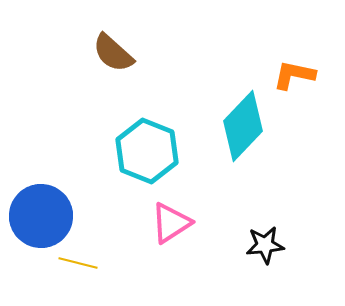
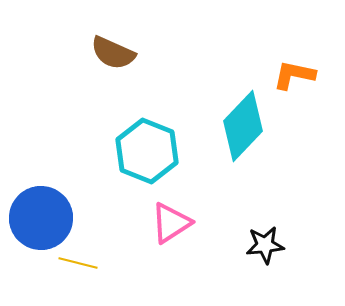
brown semicircle: rotated 18 degrees counterclockwise
blue circle: moved 2 px down
